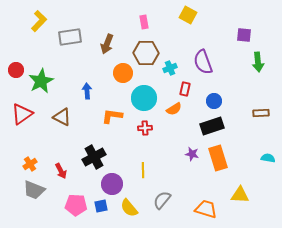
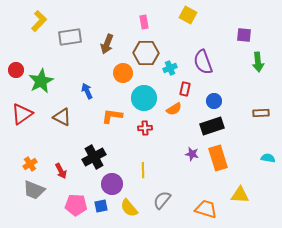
blue arrow: rotated 21 degrees counterclockwise
